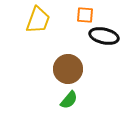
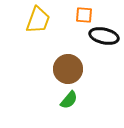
orange square: moved 1 px left
